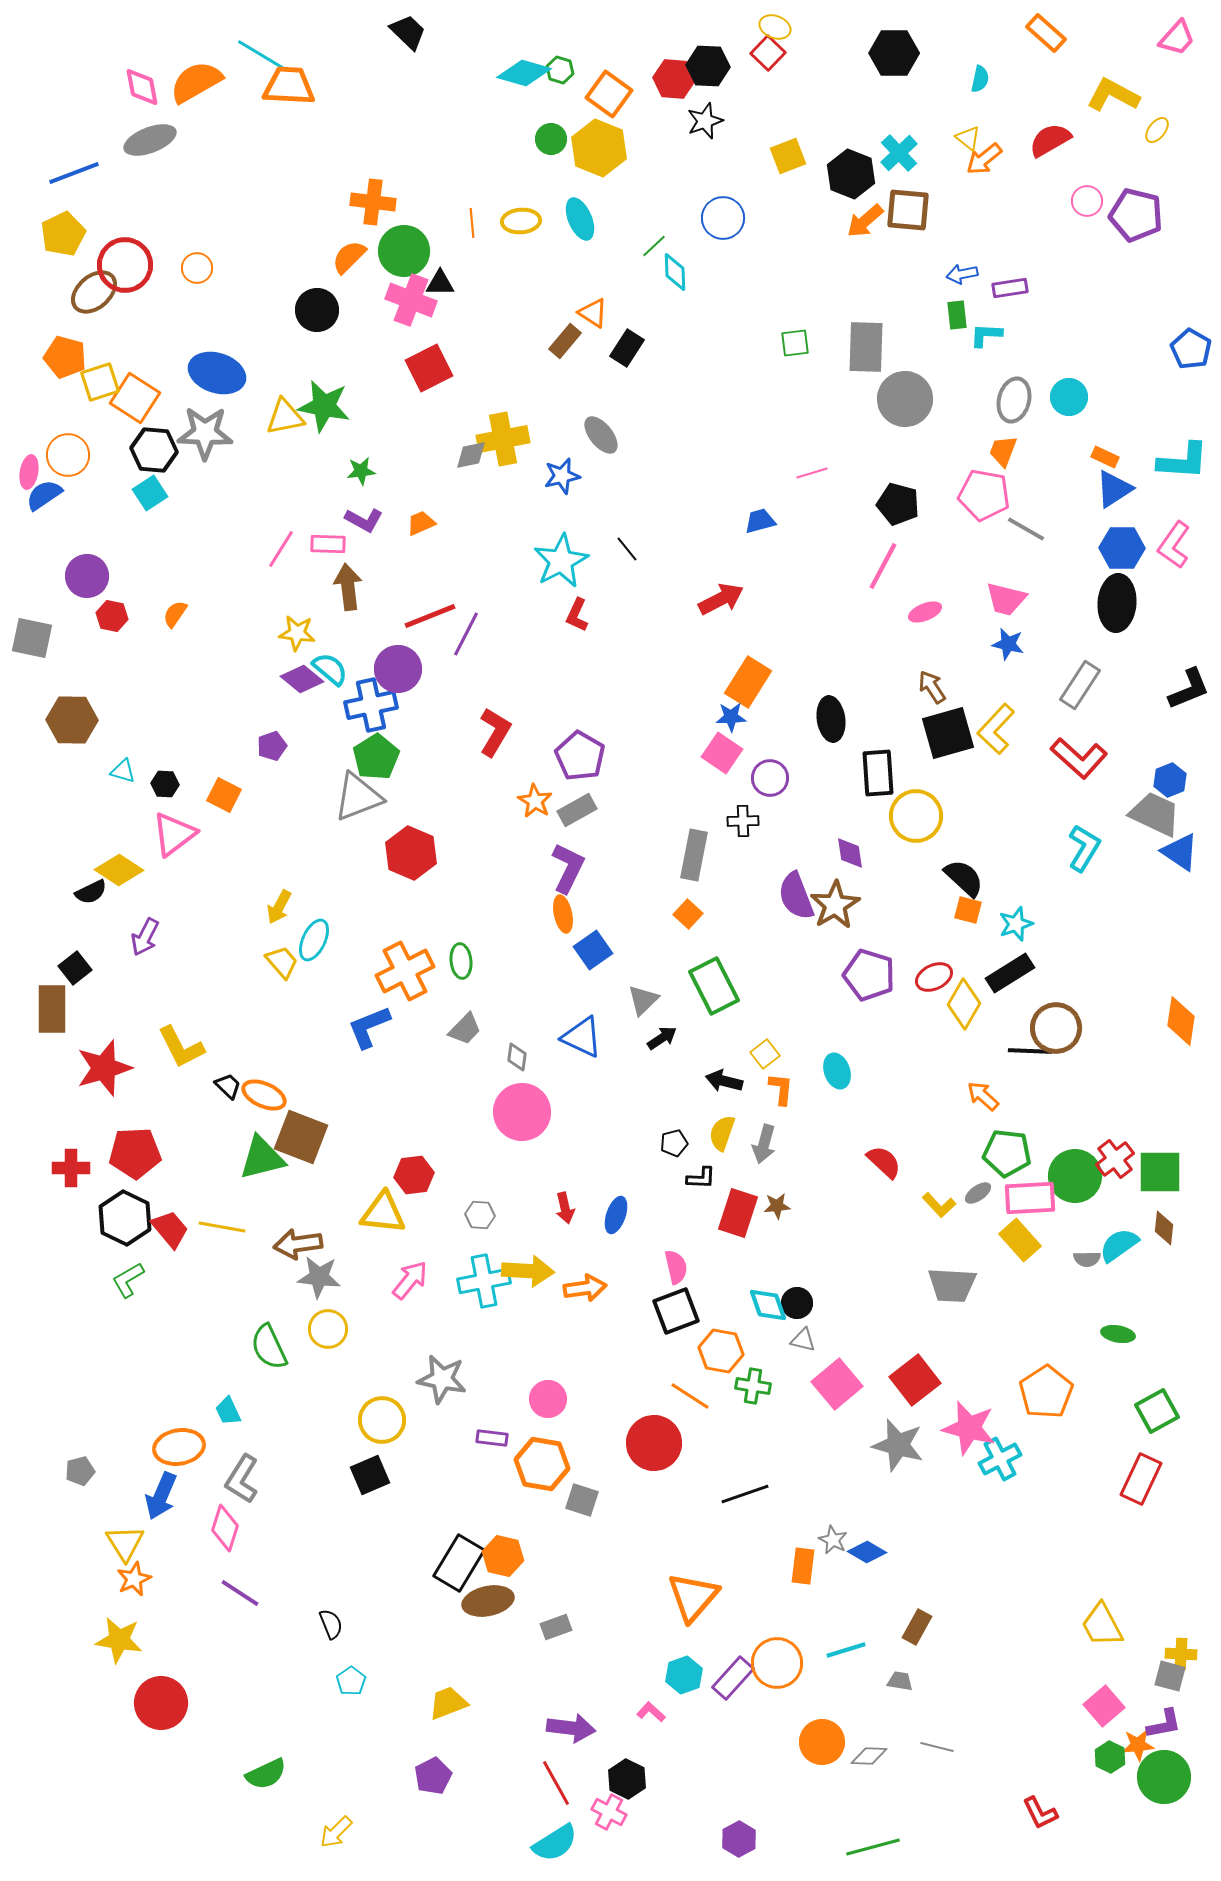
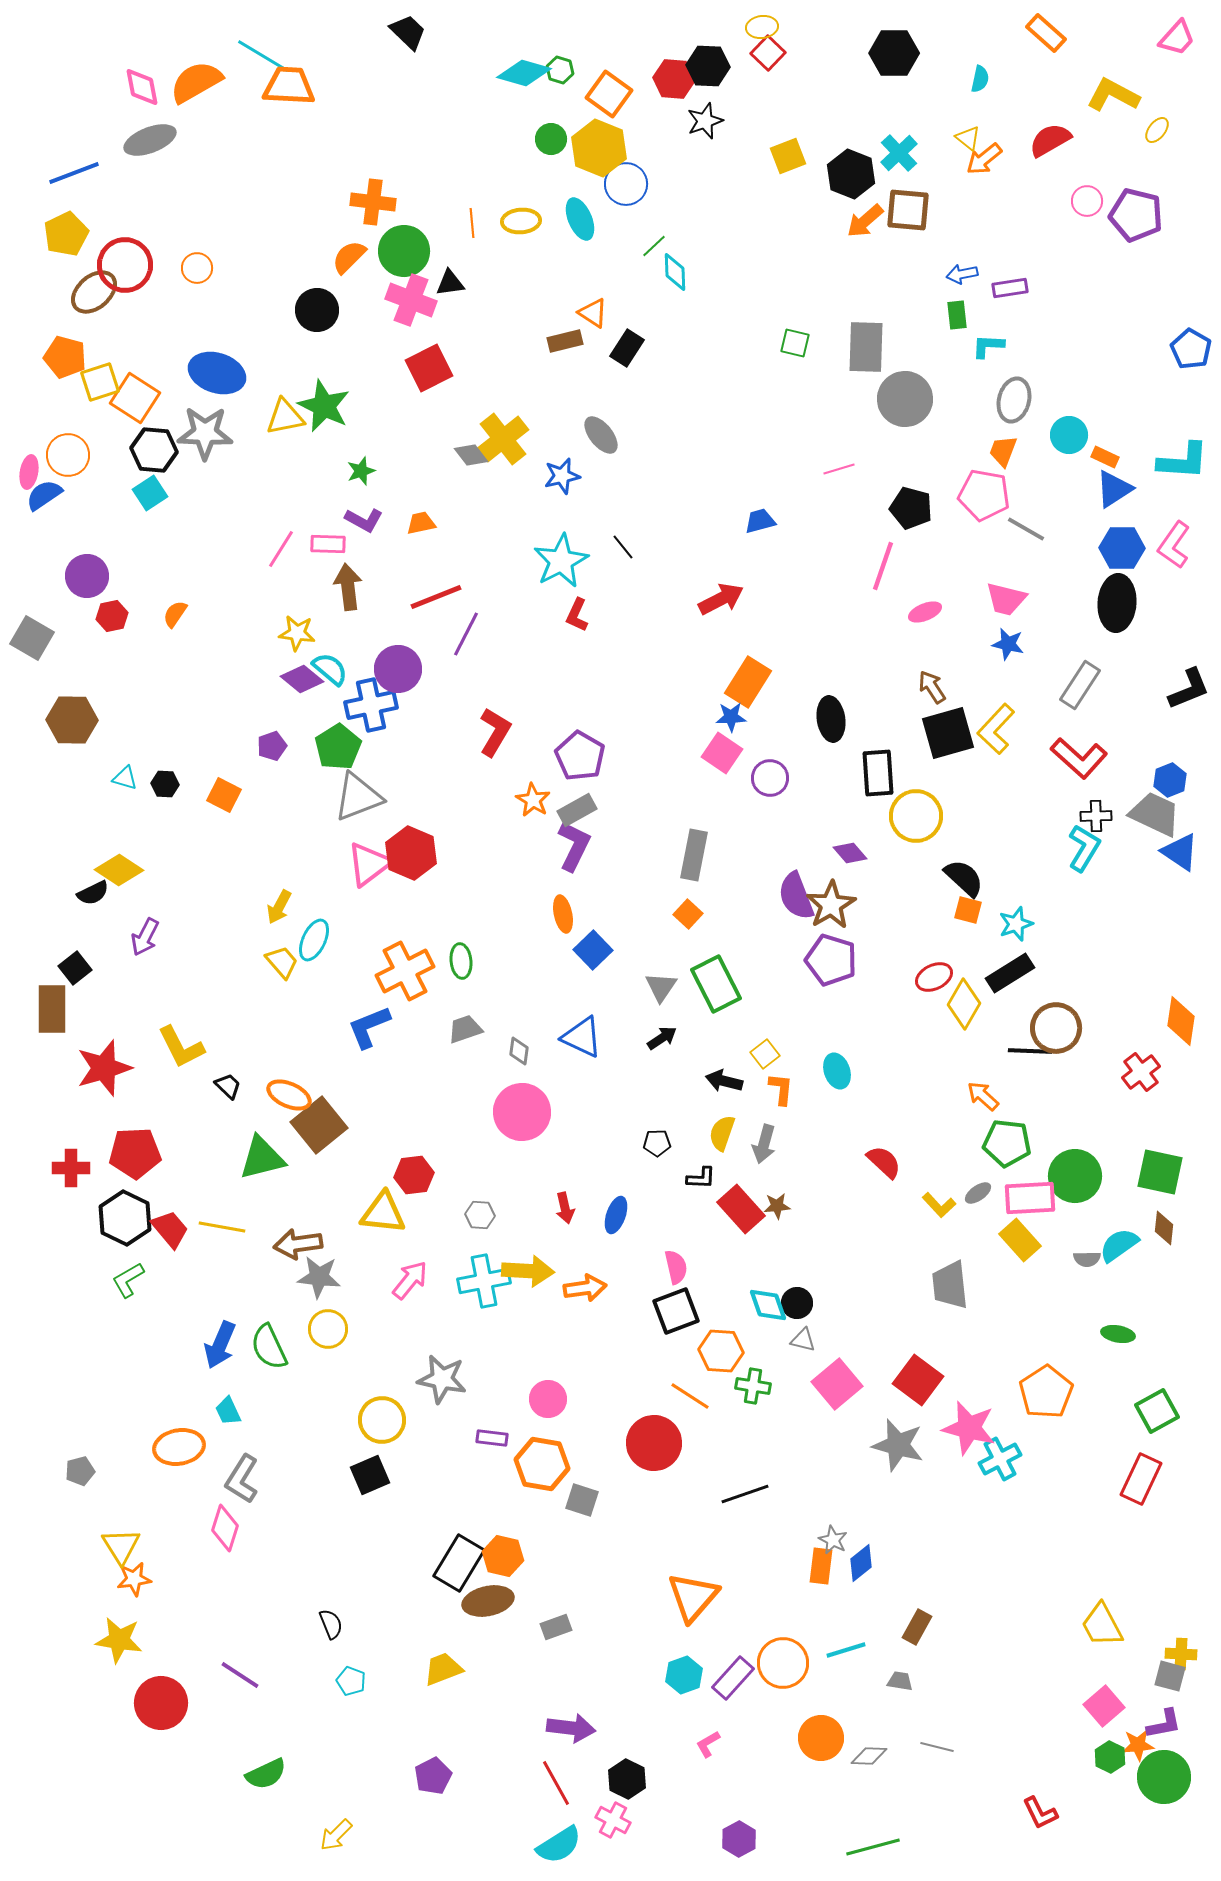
yellow ellipse at (775, 27): moved 13 px left; rotated 28 degrees counterclockwise
blue circle at (723, 218): moved 97 px left, 34 px up
yellow pentagon at (63, 234): moved 3 px right
black triangle at (440, 283): moved 10 px right; rotated 8 degrees counterclockwise
cyan L-shape at (986, 335): moved 2 px right, 11 px down
brown rectangle at (565, 341): rotated 36 degrees clockwise
green square at (795, 343): rotated 20 degrees clockwise
cyan circle at (1069, 397): moved 38 px down
green star at (324, 406): rotated 14 degrees clockwise
yellow cross at (503, 439): rotated 27 degrees counterclockwise
gray diamond at (471, 455): rotated 64 degrees clockwise
green star at (361, 471): rotated 12 degrees counterclockwise
pink line at (812, 473): moved 27 px right, 4 px up
black pentagon at (898, 504): moved 13 px right, 4 px down
orange trapezoid at (421, 523): rotated 12 degrees clockwise
black line at (627, 549): moved 4 px left, 2 px up
pink line at (883, 566): rotated 9 degrees counterclockwise
red hexagon at (112, 616): rotated 24 degrees counterclockwise
red line at (430, 616): moved 6 px right, 19 px up
gray square at (32, 638): rotated 18 degrees clockwise
green pentagon at (376, 757): moved 38 px left, 10 px up
cyan triangle at (123, 771): moved 2 px right, 7 px down
orange star at (535, 801): moved 2 px left, 1 px up
black cross at (743, 821): moved 353 px right, 5 px up
pink triangle at (174, 834): moved 195 px right, 30 px down
purple diamond at (850, 853): rotated 32 degrees counterclockwise
purple L-shape at (568, 868): moved 6 px right, 22 px up
black semicircle at (91, 892): moved 2 px right, 1 px down
brown star at (835, 905): moved 4 px left
blue square at (593, 950): rotated 9 degrees counterclockwise
purple pentagon at (869, 975): moved 38 px left, 15 px up
green rectangle at (714, 986): moved 2 px right, 2 px up
gray triangle at (643, 1000): moved 18 px right, 13 px up; rotated 12 degrees counterclockwise
gray trapezoid at (465, 1029): rotated 153 degrees counterclockwise
gray diamond at (517, 1057): moved 2 px right, 6 px up
orange ellipse at (264, 1095): moved 25 px right
brown square at (301, 1137): moved 18 px right, 12 px up; rotated 30 degrees clockwise
black pentagon at (674, 1143): moved 17 px left; rotated 12 degrees clockwise
green pentagon at (1007, 1153): moved 10 px up
red cross at (1115, 1159): moved 26 px right, 87 px up
green square at (1160, 1172): rotated 12 degrees clockwise
red rectangle at (738, 1213): moved 3 px right, 4 px up; rotated 60 degrees counterclockwise
gray trapezoid at (952, 1285): moved 2 px left; rotated 81 degrees clockwise
orange hexagon at (721, 1351): rotated 6 degrees counterclockwise
red square at (915, 1380): moved 3 px right; rotated 15 degrees counterclockwise
blue arrow at (161, 1496): moved 59 px right, 151 px up
yellow triangle at (125, 1543): moved 4 px left, 3 px down
blue diamond at (867, 1552): moved 6 px left, 11 px down; rotated 69 degrees counterclockwise
orange rectangle at (803, 1566): moved 18 px right
orange star at (134, 1579): rotated 16 degrees clockwise
purple line at (240, 1593): moved 82 px down
orange circle at (777, 1663): moved 6 px right
cyan pentagon at (351, 1681): rotated 16 degrees counterclockwise
yellow trapezoid at (448, 1703): moved 5 px left, 34 px up
pink L-shape at (651, 1712): moved 57 px right, 32 px down; rotated 72 degrees counterclockwise
orange circle at (822, 1742): moved 1 px left, 4 px up
pink cross at (609, 1812): moved 4 px right, 8 px down
yellow arrow at (336, 1832): moved 3 px down
cyan semicircle at (555, 1843): moved 4 px right, 2 px down
